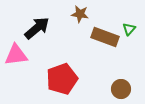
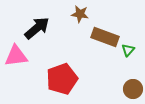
green triangle: moved 1 px left, 21 px down
pink triangle: moved 1 px down
brown circle: moved 12 px right
